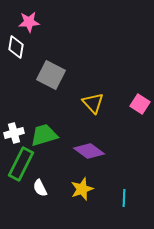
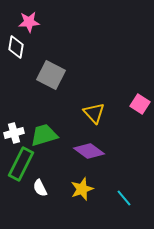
yellow triangle: moved 1 px right, 10 px down
cyan line: rotated 42 degrees counterclockwise
